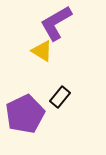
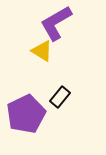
purple pentagon: moved 1 px right
